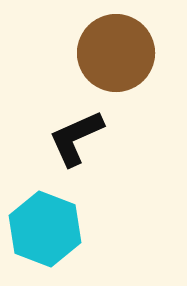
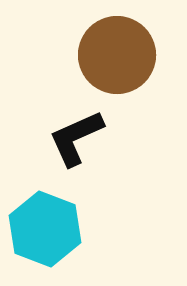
brown circle: moved 1 px right, 2 px down
